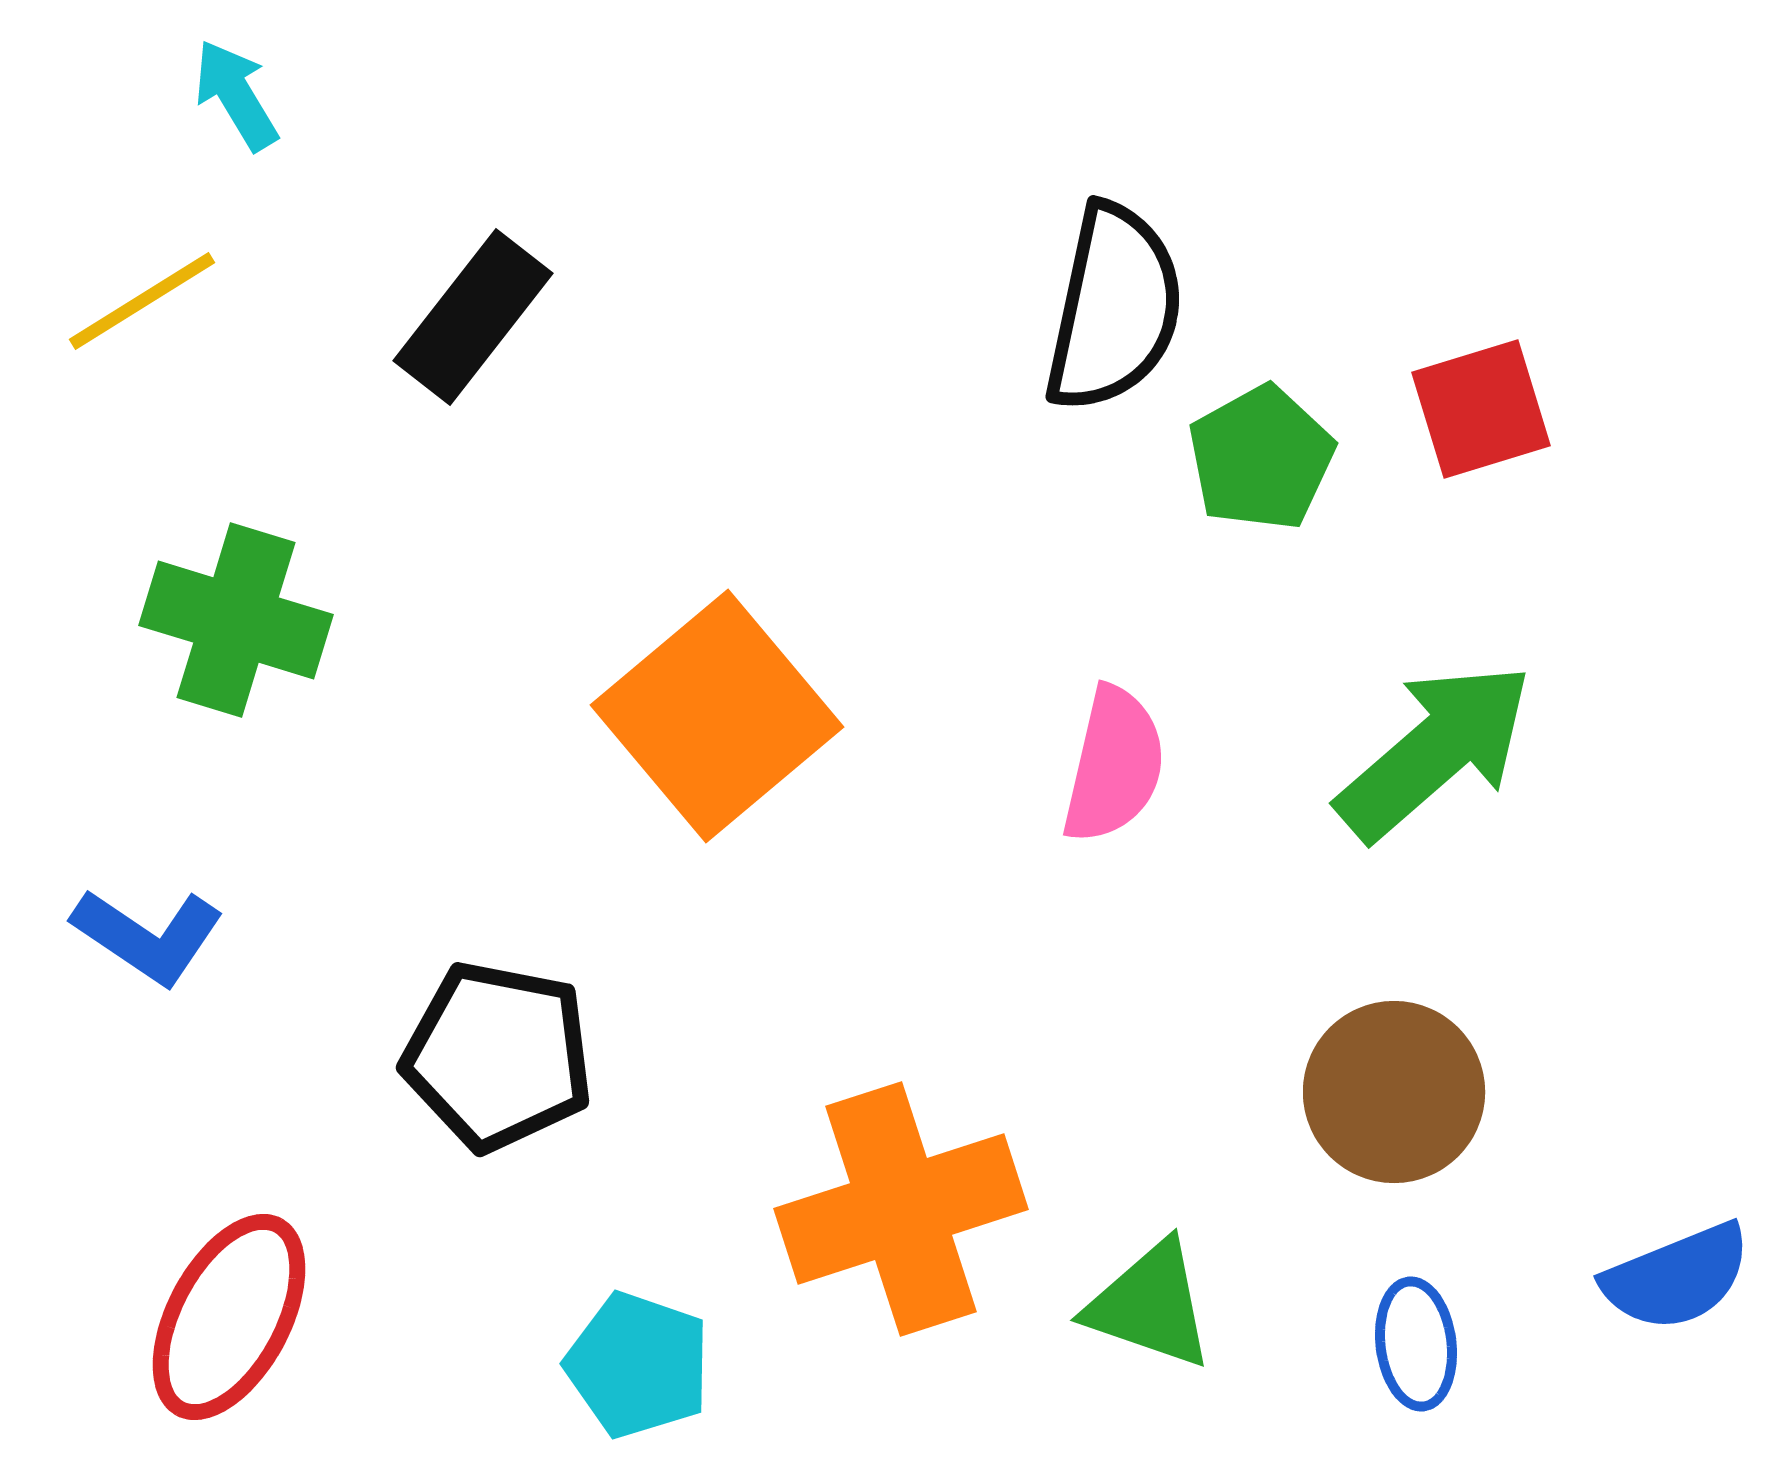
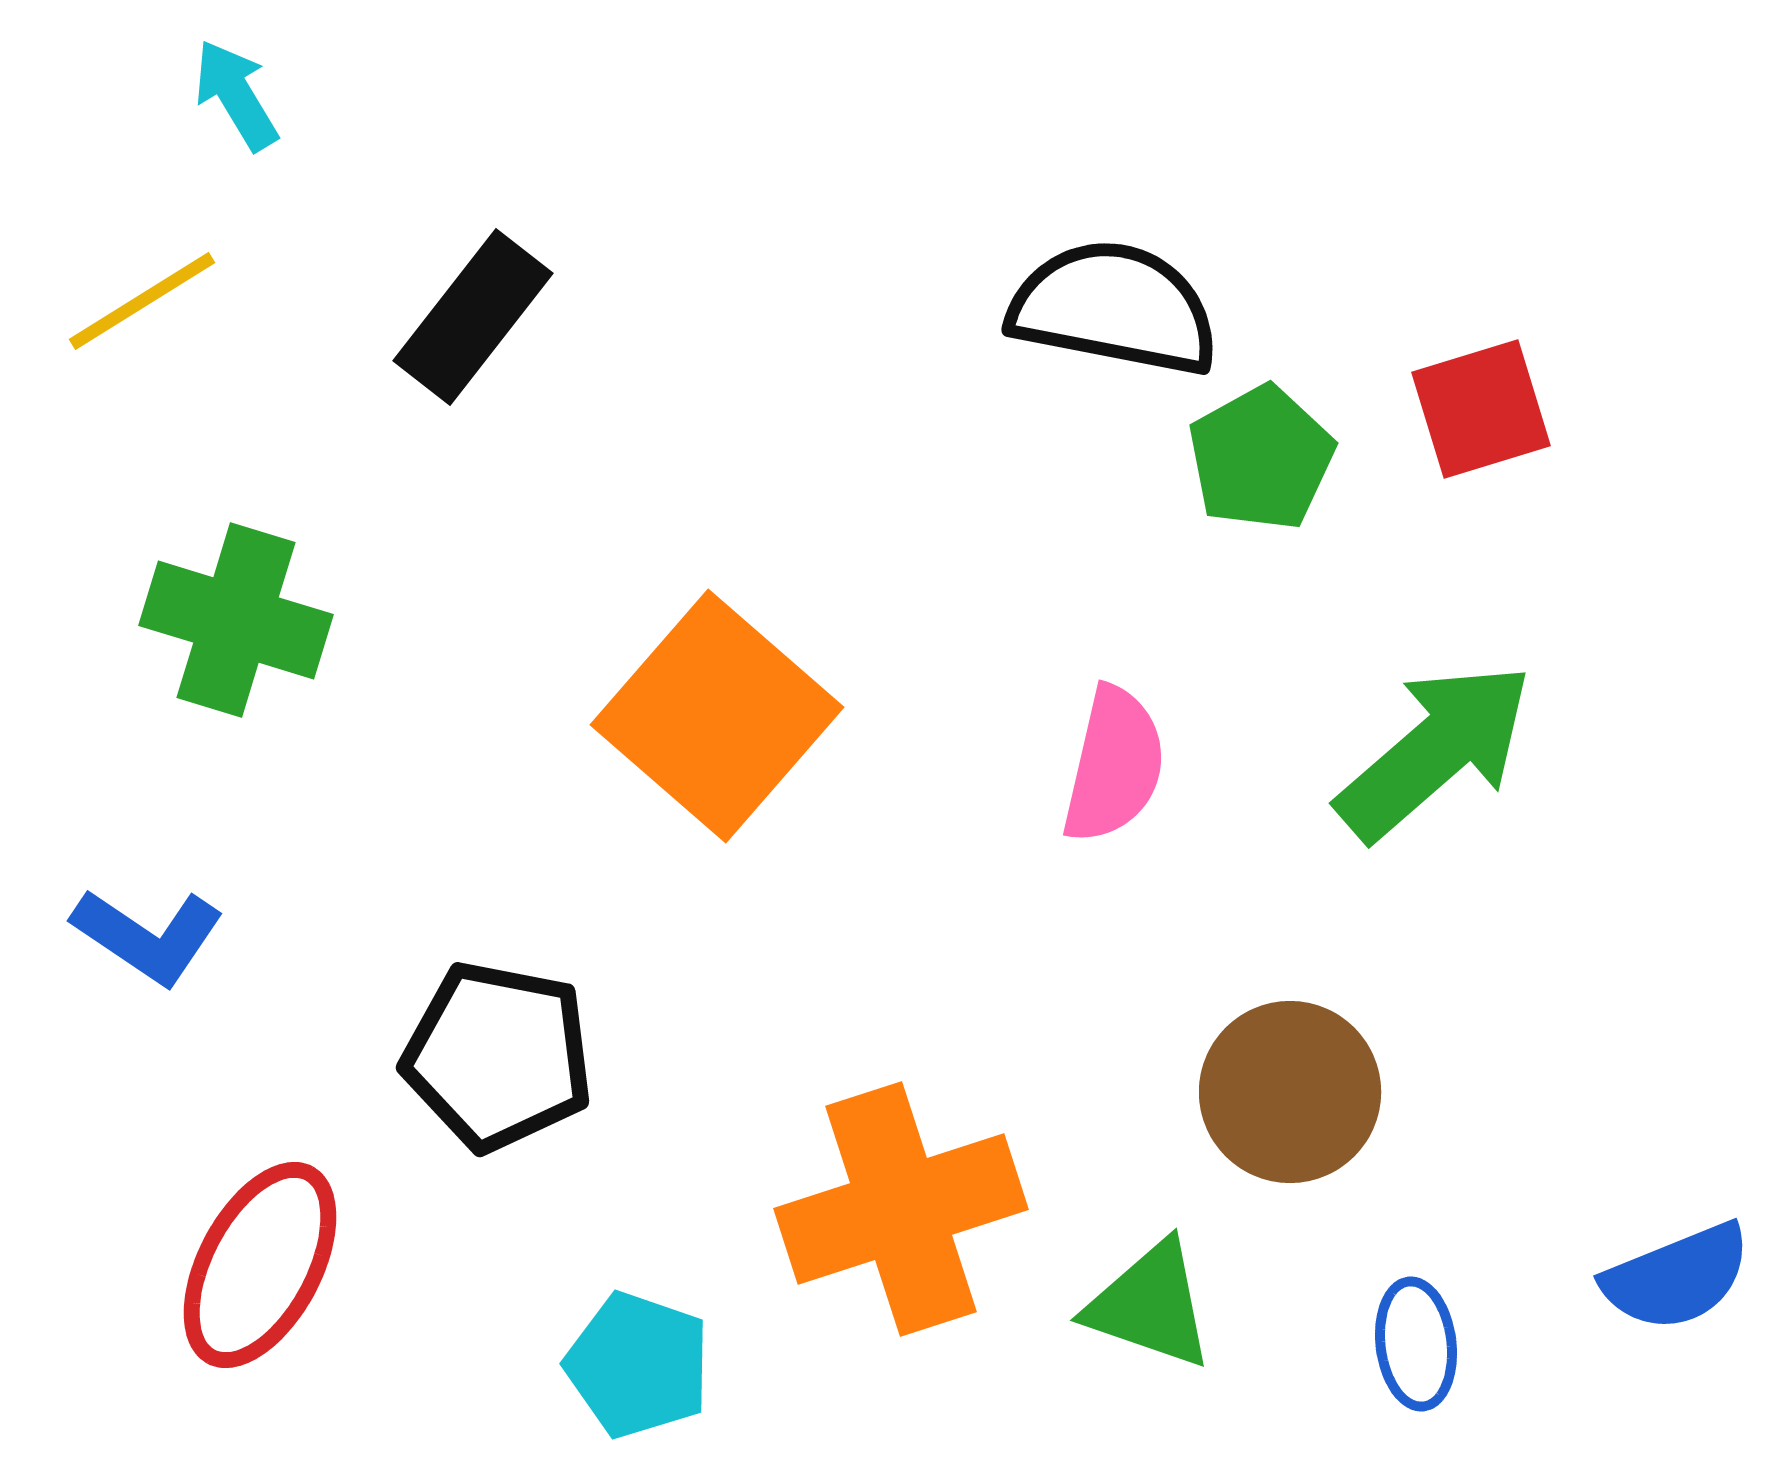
black semicircle: rotated 91 degrees counterclockwise
orange square: rotated 9 degrees counterclockwise
brown circle: moved 104 px left
red ellipse: moved 31 px right, 52 px up
